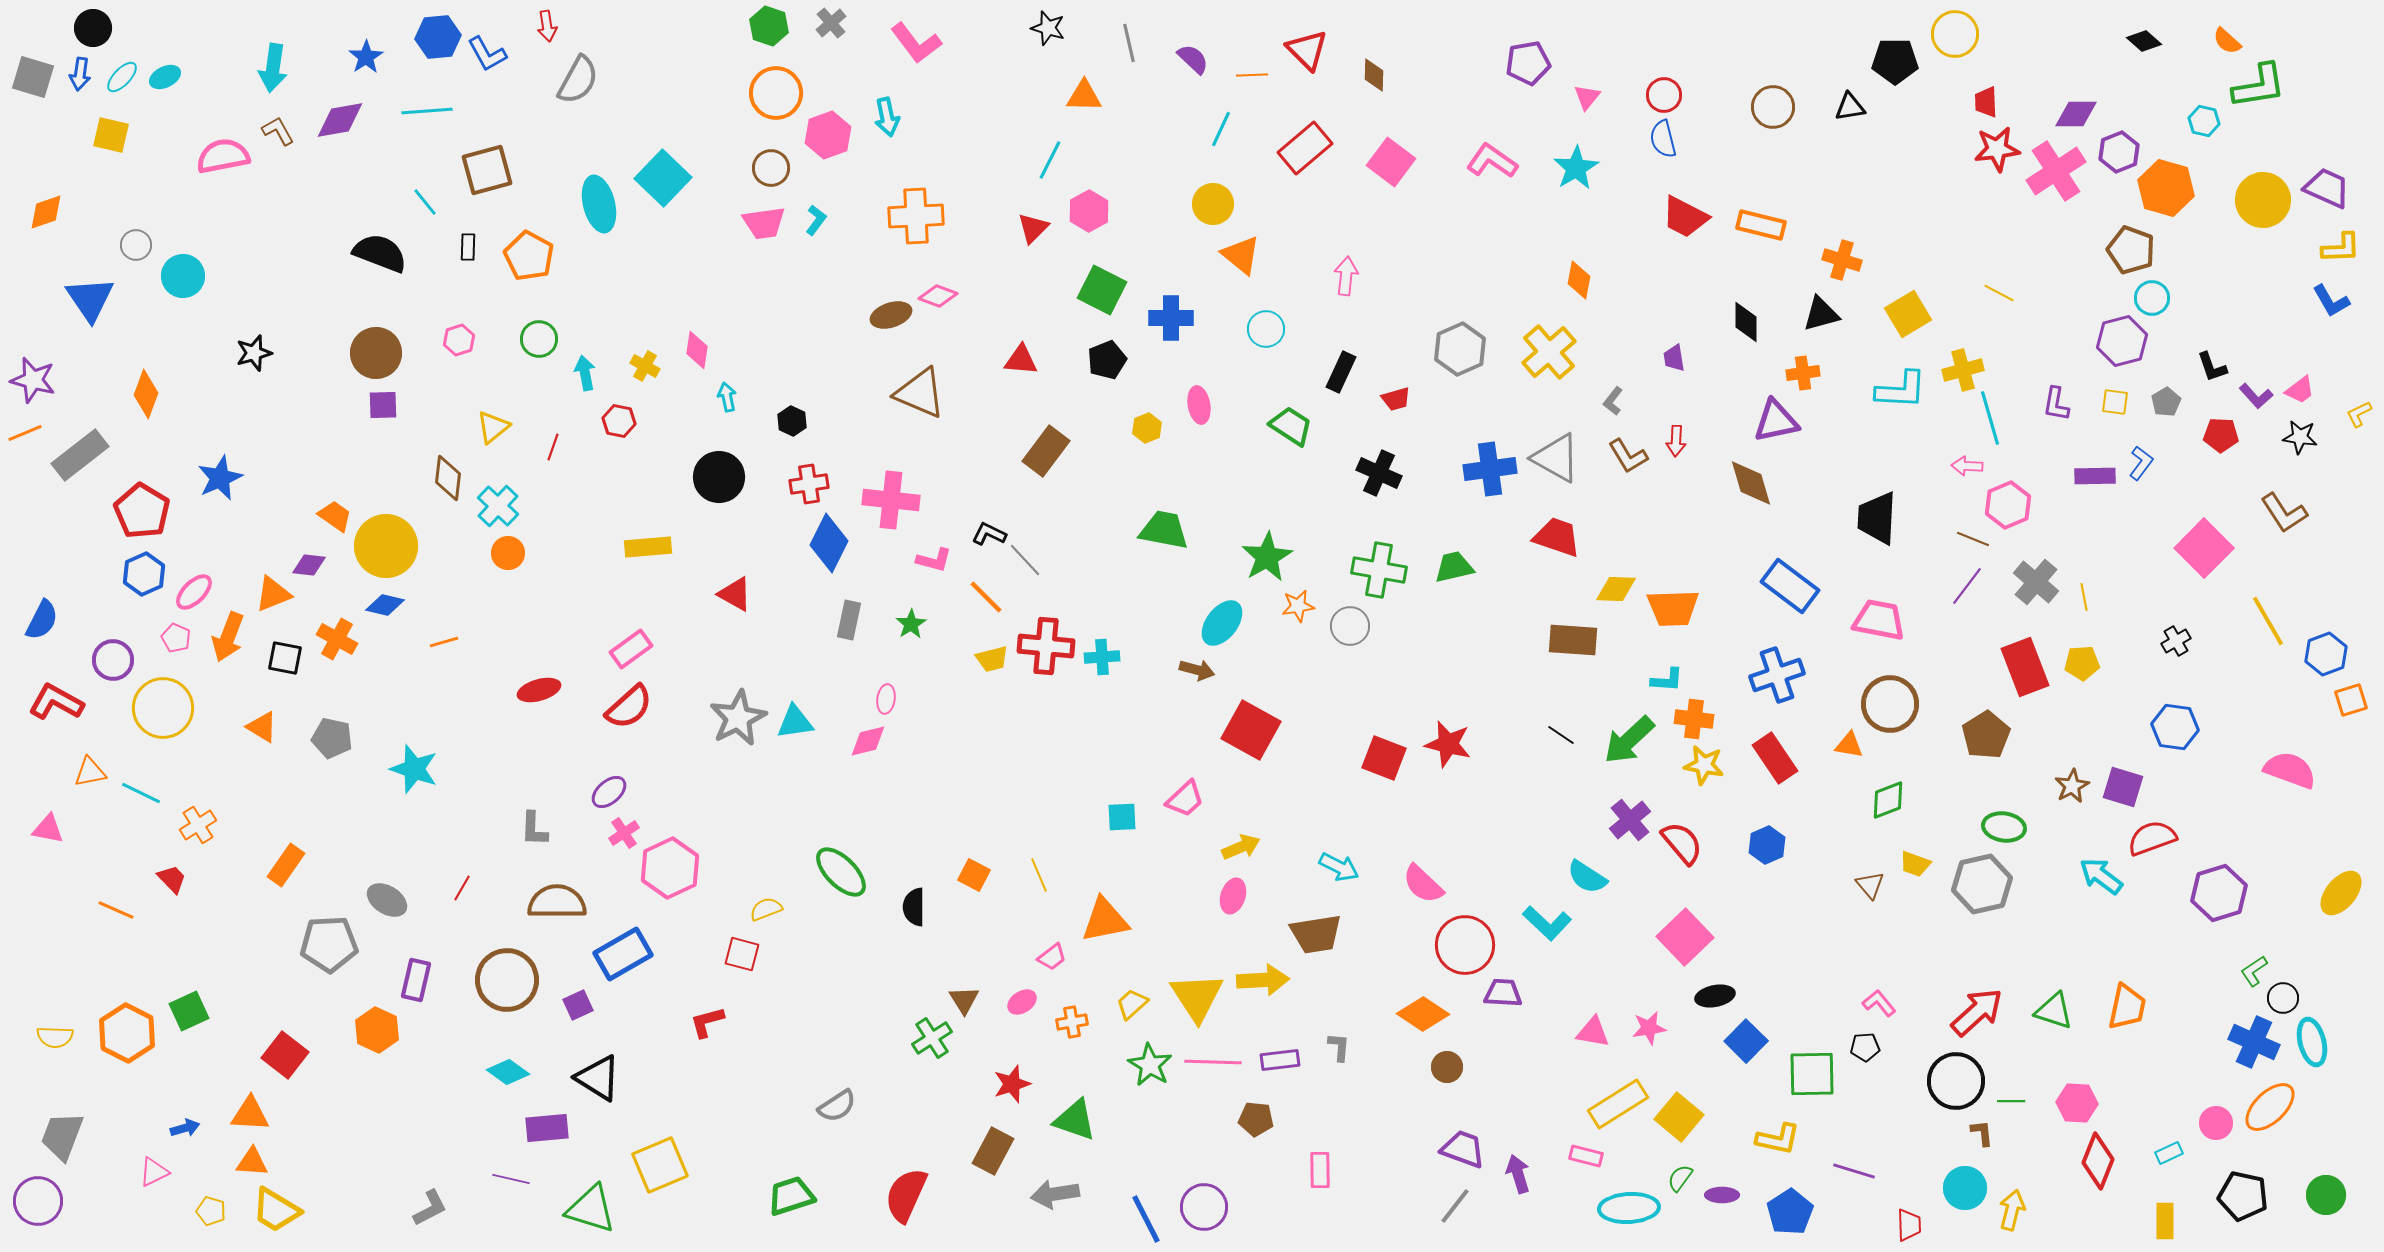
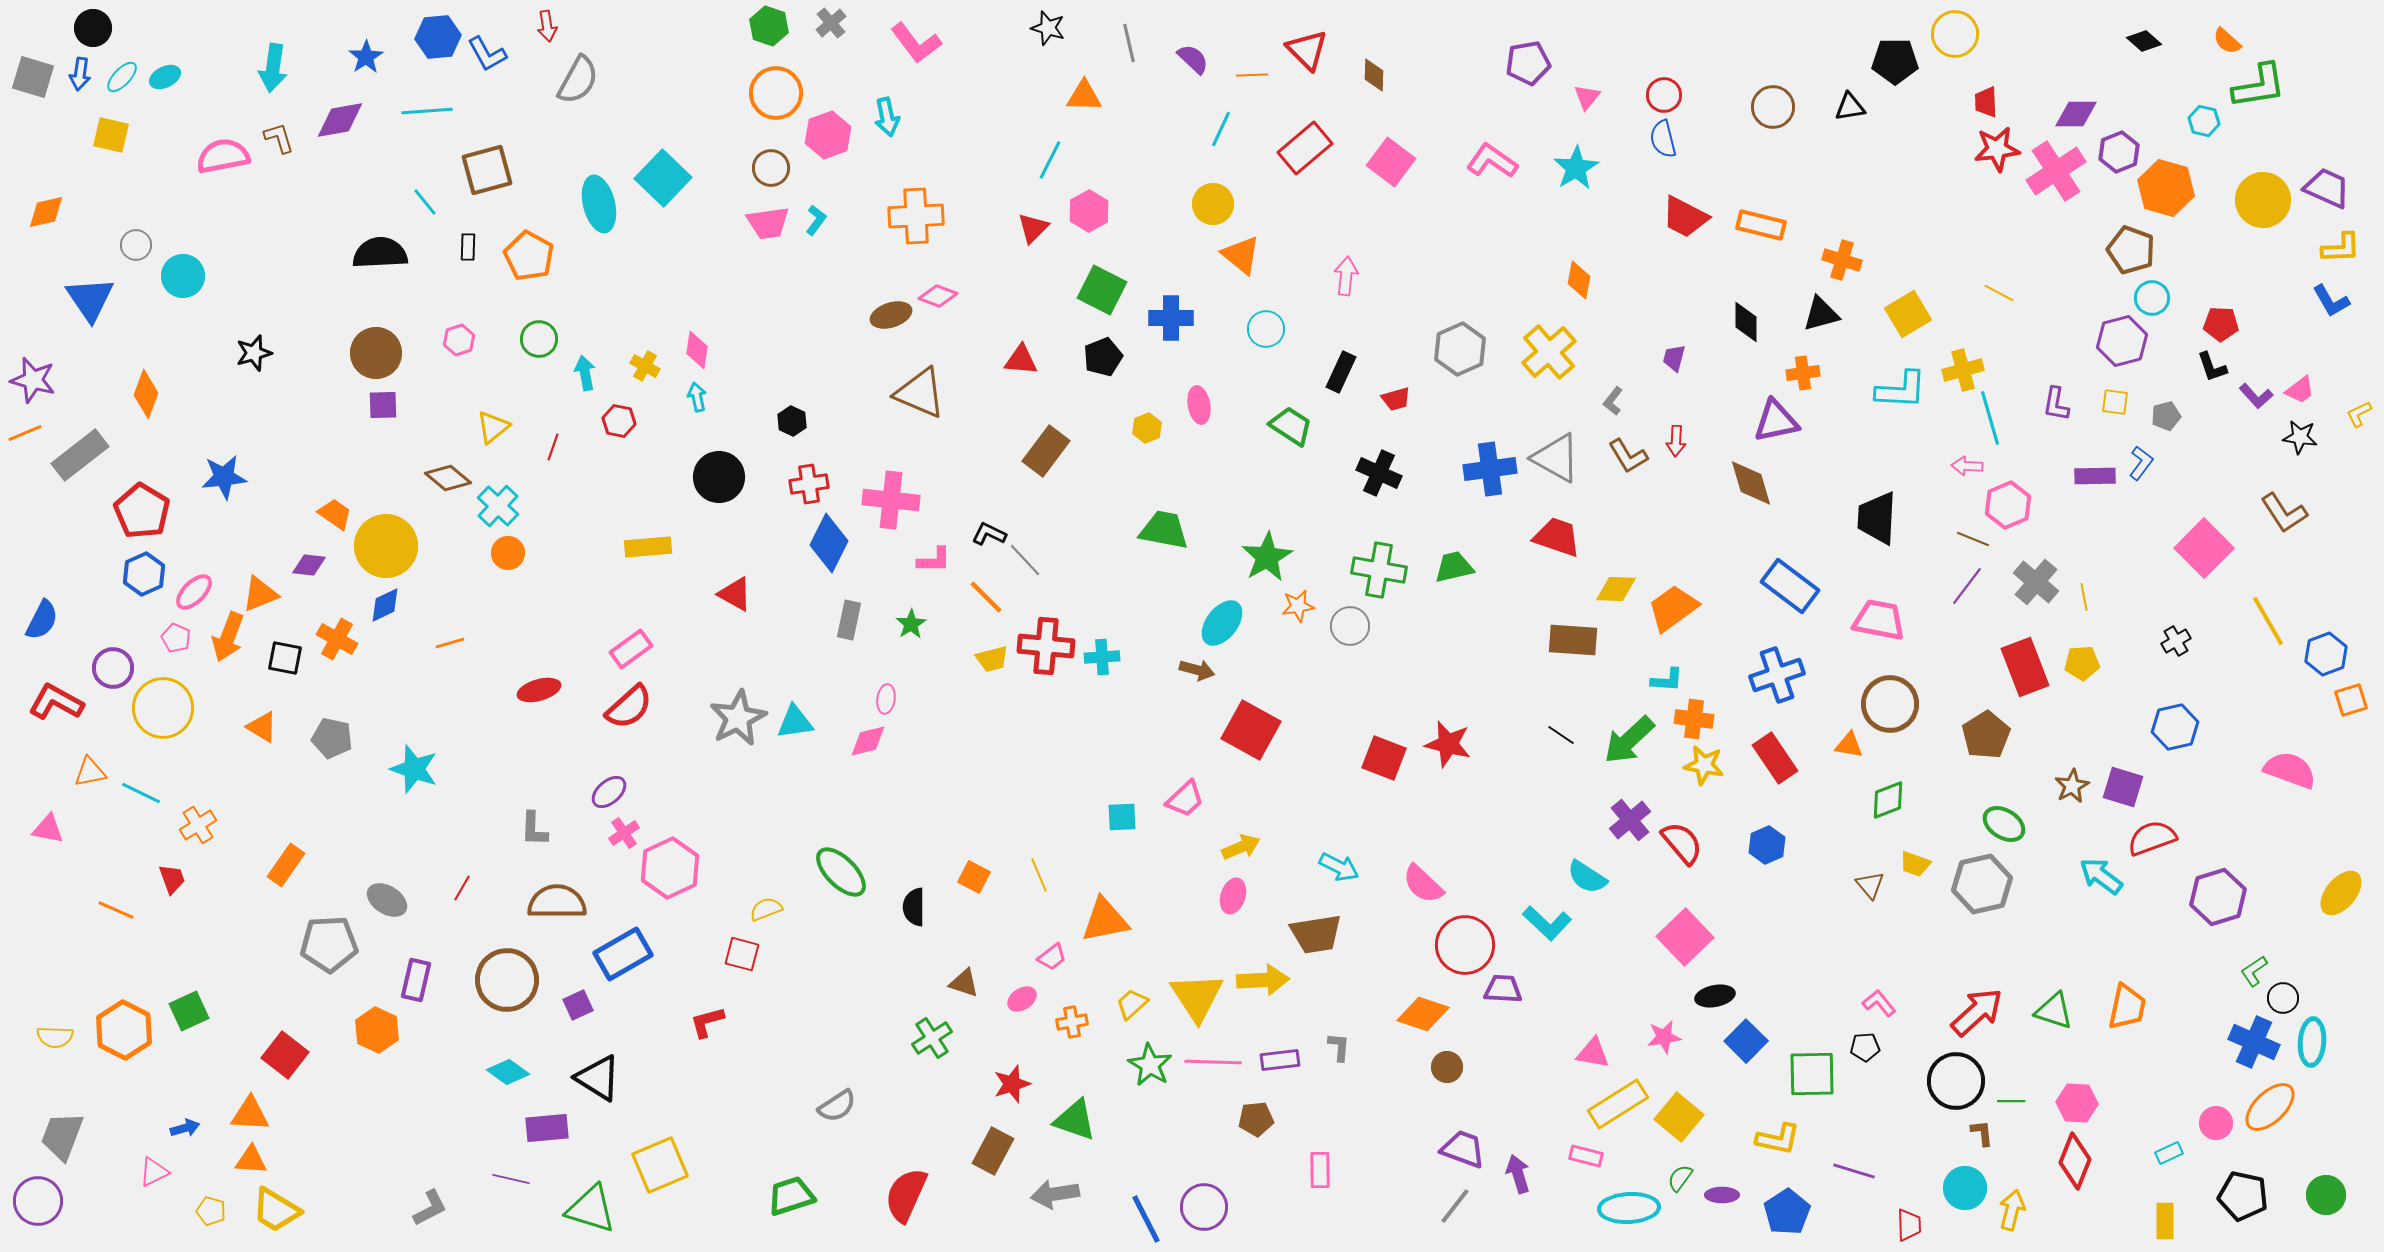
brown L-shape at (278, 131): moved 1 px right, 7 px down; rotated 12 degrees clockwise
orange diamond at (46, 212): rotated 6 degrees clockwise
pink trapezoid at (764, 223): moved 4 px right
black semicircle at (380, 253): rotated 24 degrees counterclockwise
purple trapezoid at (1674, 358): rotated 24 degrees clockwise
black pentagon at (1107, 360): moved 4 px left, 3 px up
cyan arrow at (727, 397): moved 30 px left
gray pentagon at (2166, 402): moved 14 px down; rotated 16 degrees clockwise
red pentagon at (2221, 435): moved 111 px up
blue star at (220, 478): moved 4 px right, 1 px up; rotated 18 degrees clockwise
brown diamond at (448, 478): rotated 57 degrees counterclockwise
orange trapezoid at (335, 516): moved 2 px up
pink L-shape at (934, 560): rotated 15 degrees counterclockwise
orange triangle at (273, 594): moved 13 px left
blue diamond at (385, 605): rotated 39 degrees counterclockwise
orange trapezoid at (1673, 608): rotated 146 degrees clockwise
orange line at (444, 642): moved 6 px right, 1 px down
purple circle at (113, 660): moved 8 px down
blue hexagon at (2175, 727): rotated 21 degrees counterclockwise
green ellipse at (2004, 827): moved 3 px up; rotated 24 degrees clockwise
orange square at (974, 875): moved 2 px down
red trapezoid at (172, 879): rotated 24 degrees clockwise
purple hexagon at (2219, 893): moved 1 px left, 4 px down
purple trapezoid at (1503, 993): moved 4 px up
brown triangle at (964, 1000): moved 17 px up; rotated 40 degrees counterclockwise
pink ellipse at (1022, 1002): moved 3 px up
orange diamond at (1423, 1014): rotated 15 degrees counterclockwise
pink star at (1649, 1028): moved 15 px right, 9 px down
pink triangle at (1593, 1032): moved 21 px down
orange hexagon at (127, 1033): moved 3 px left, 3 px up
cyan ellipse at (2312, 1042): rotated 18 degrees clockwise
brown pentagon at (1256, 1119): rotated 12 degrees counterclockwise
red diamond at (2098, 1161): moved 23 px left
orange triangle at (252, 1162): moved 1 px left, 2 px up
blue pentagon at (1790, 1212): moved 3 px left
